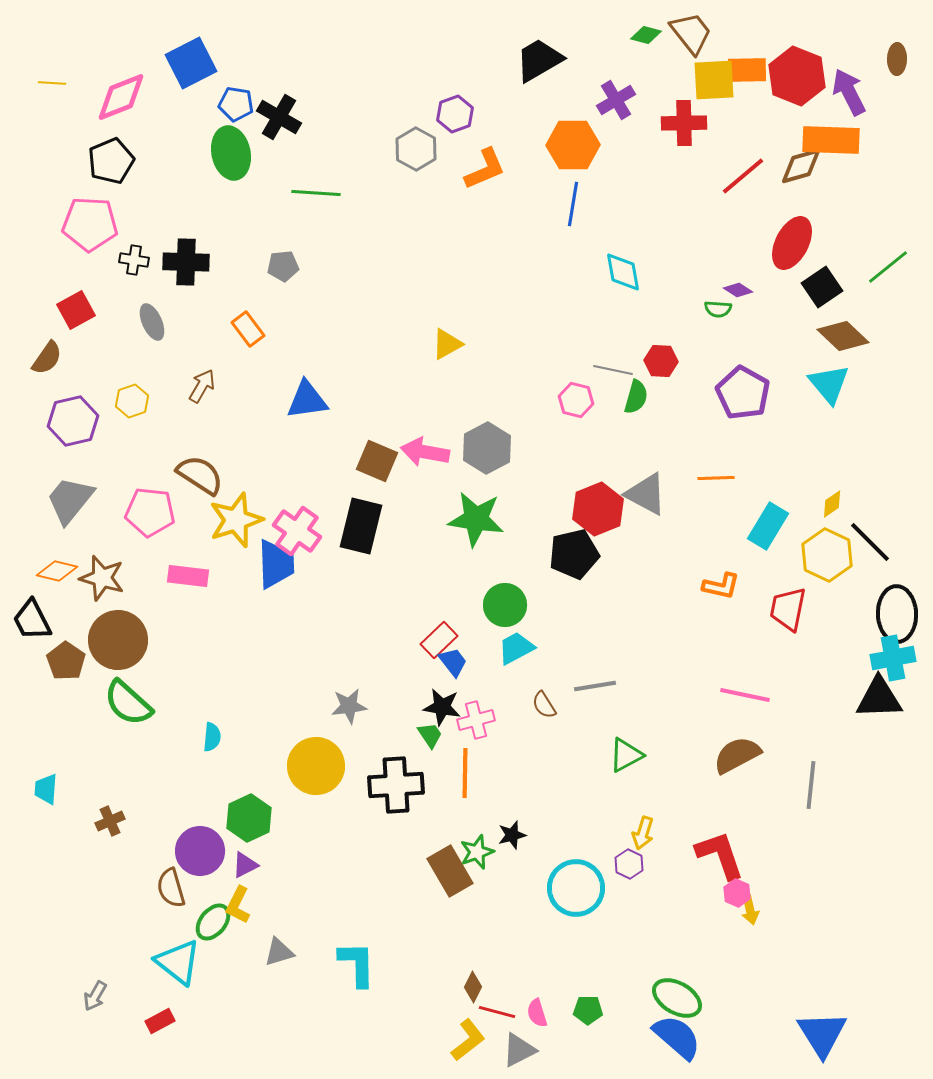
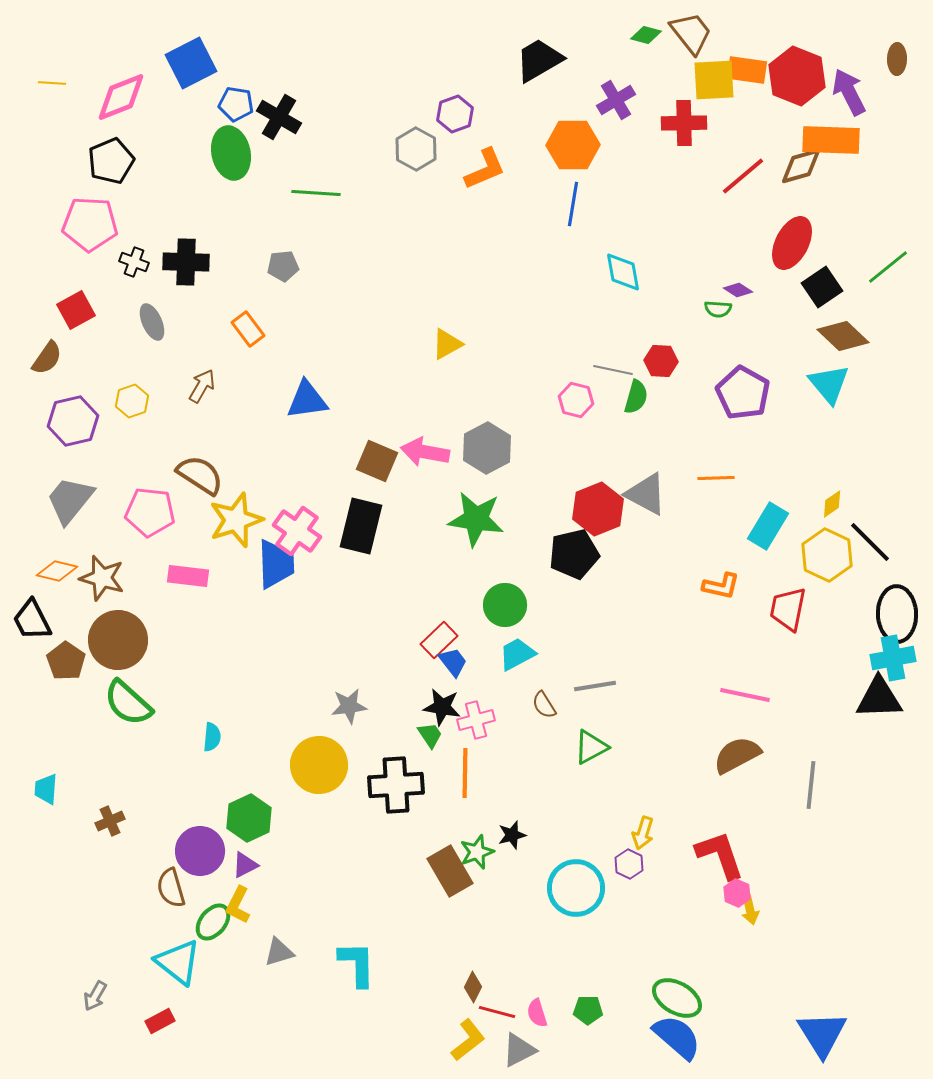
orange rectangle at (747, 70): rotated 9 degrees clockwise
black cross at (134, 260): moved 2 px down; rotated 12 degrees clockwise
cyan trapezoid at (516, 648): moved 1 px right, 6 px down
green triangle at (626, 755): moved 35 px left, 8 px up
yellow circle at (316, 766): moved 3 px right, 1 px up
